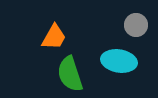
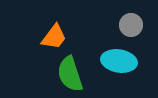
gray circle: moved 5 px left
orange trapezoid: rotated 8 degrees clockwise
